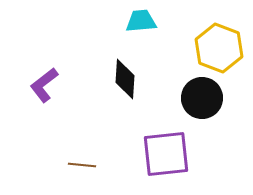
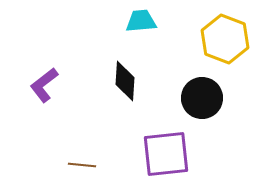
yellow hexagon: moved 6 px right, 9 px up
black diamond: moved 2 px down
